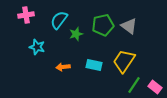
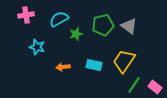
cyan semicircle: moved 1 px up; rotated 24 degrees clockwise
